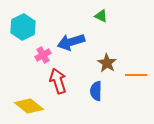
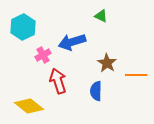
blue arrow: moved 1 px right
